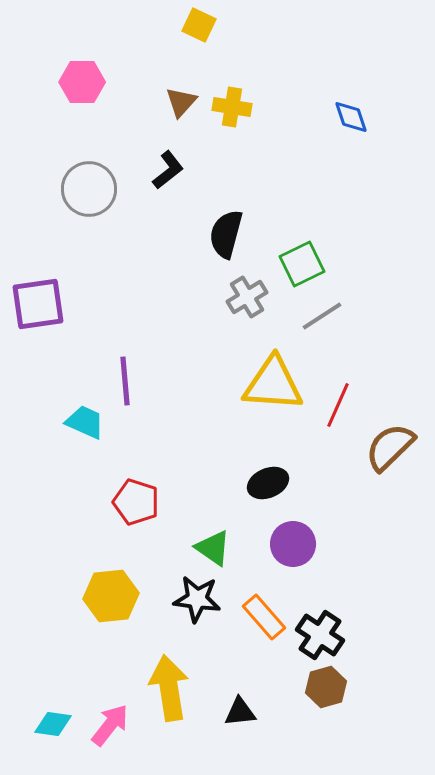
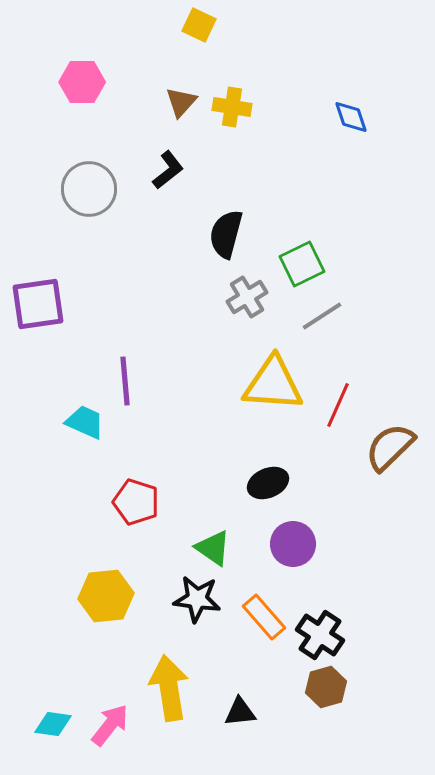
yellow hexagon: moved 5 px left
